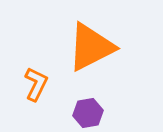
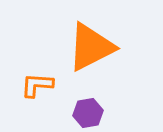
orange L-shape: moved 1 px right, 1 px down; rotated 112 degrees counterclockwise
